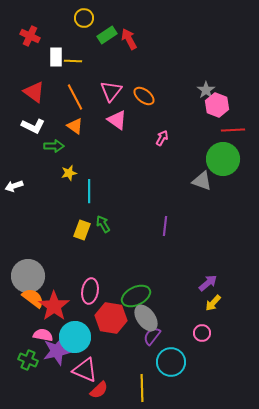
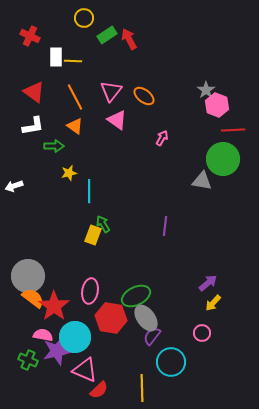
white L-shape at (33, 126): rotated 35 degrees counterclockwise
gray triangle at (202, 181): rotated 10 degrees counterclockwise
yellow rectangle at (82, 230): moved 11 px right, 5 px down
